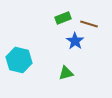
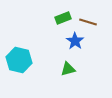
brown line: moved 1 px left, 2 px up
green triangle: moved 2 px right, 4 px up
